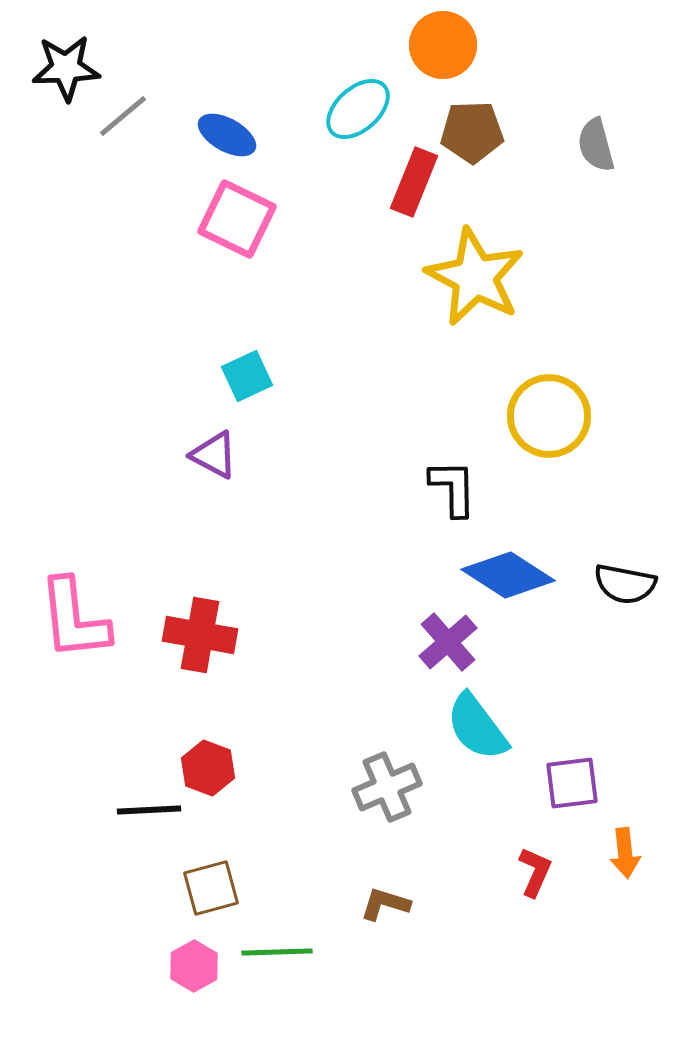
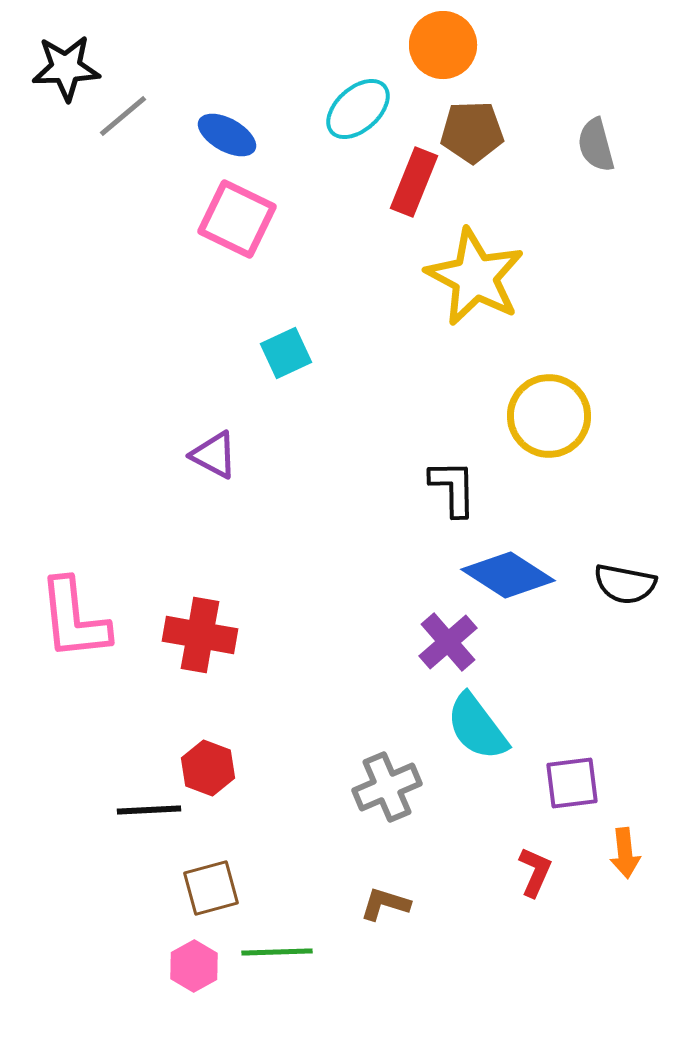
cyan square: moved 39 px right, 23 px up
